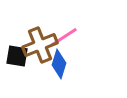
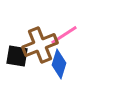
pink line: moved 2 px up
